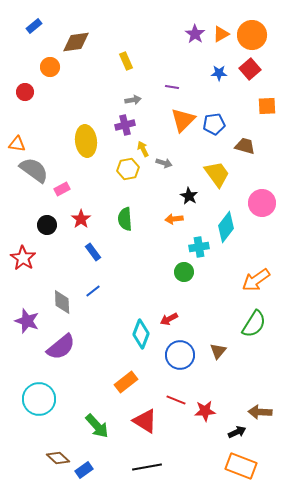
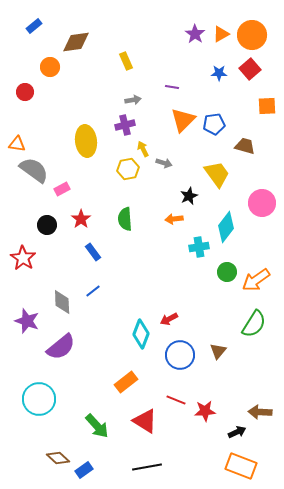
black star at (189, 196): rotated 18 degrees clockwise
green circle at (184, 272): moved 43 px right
